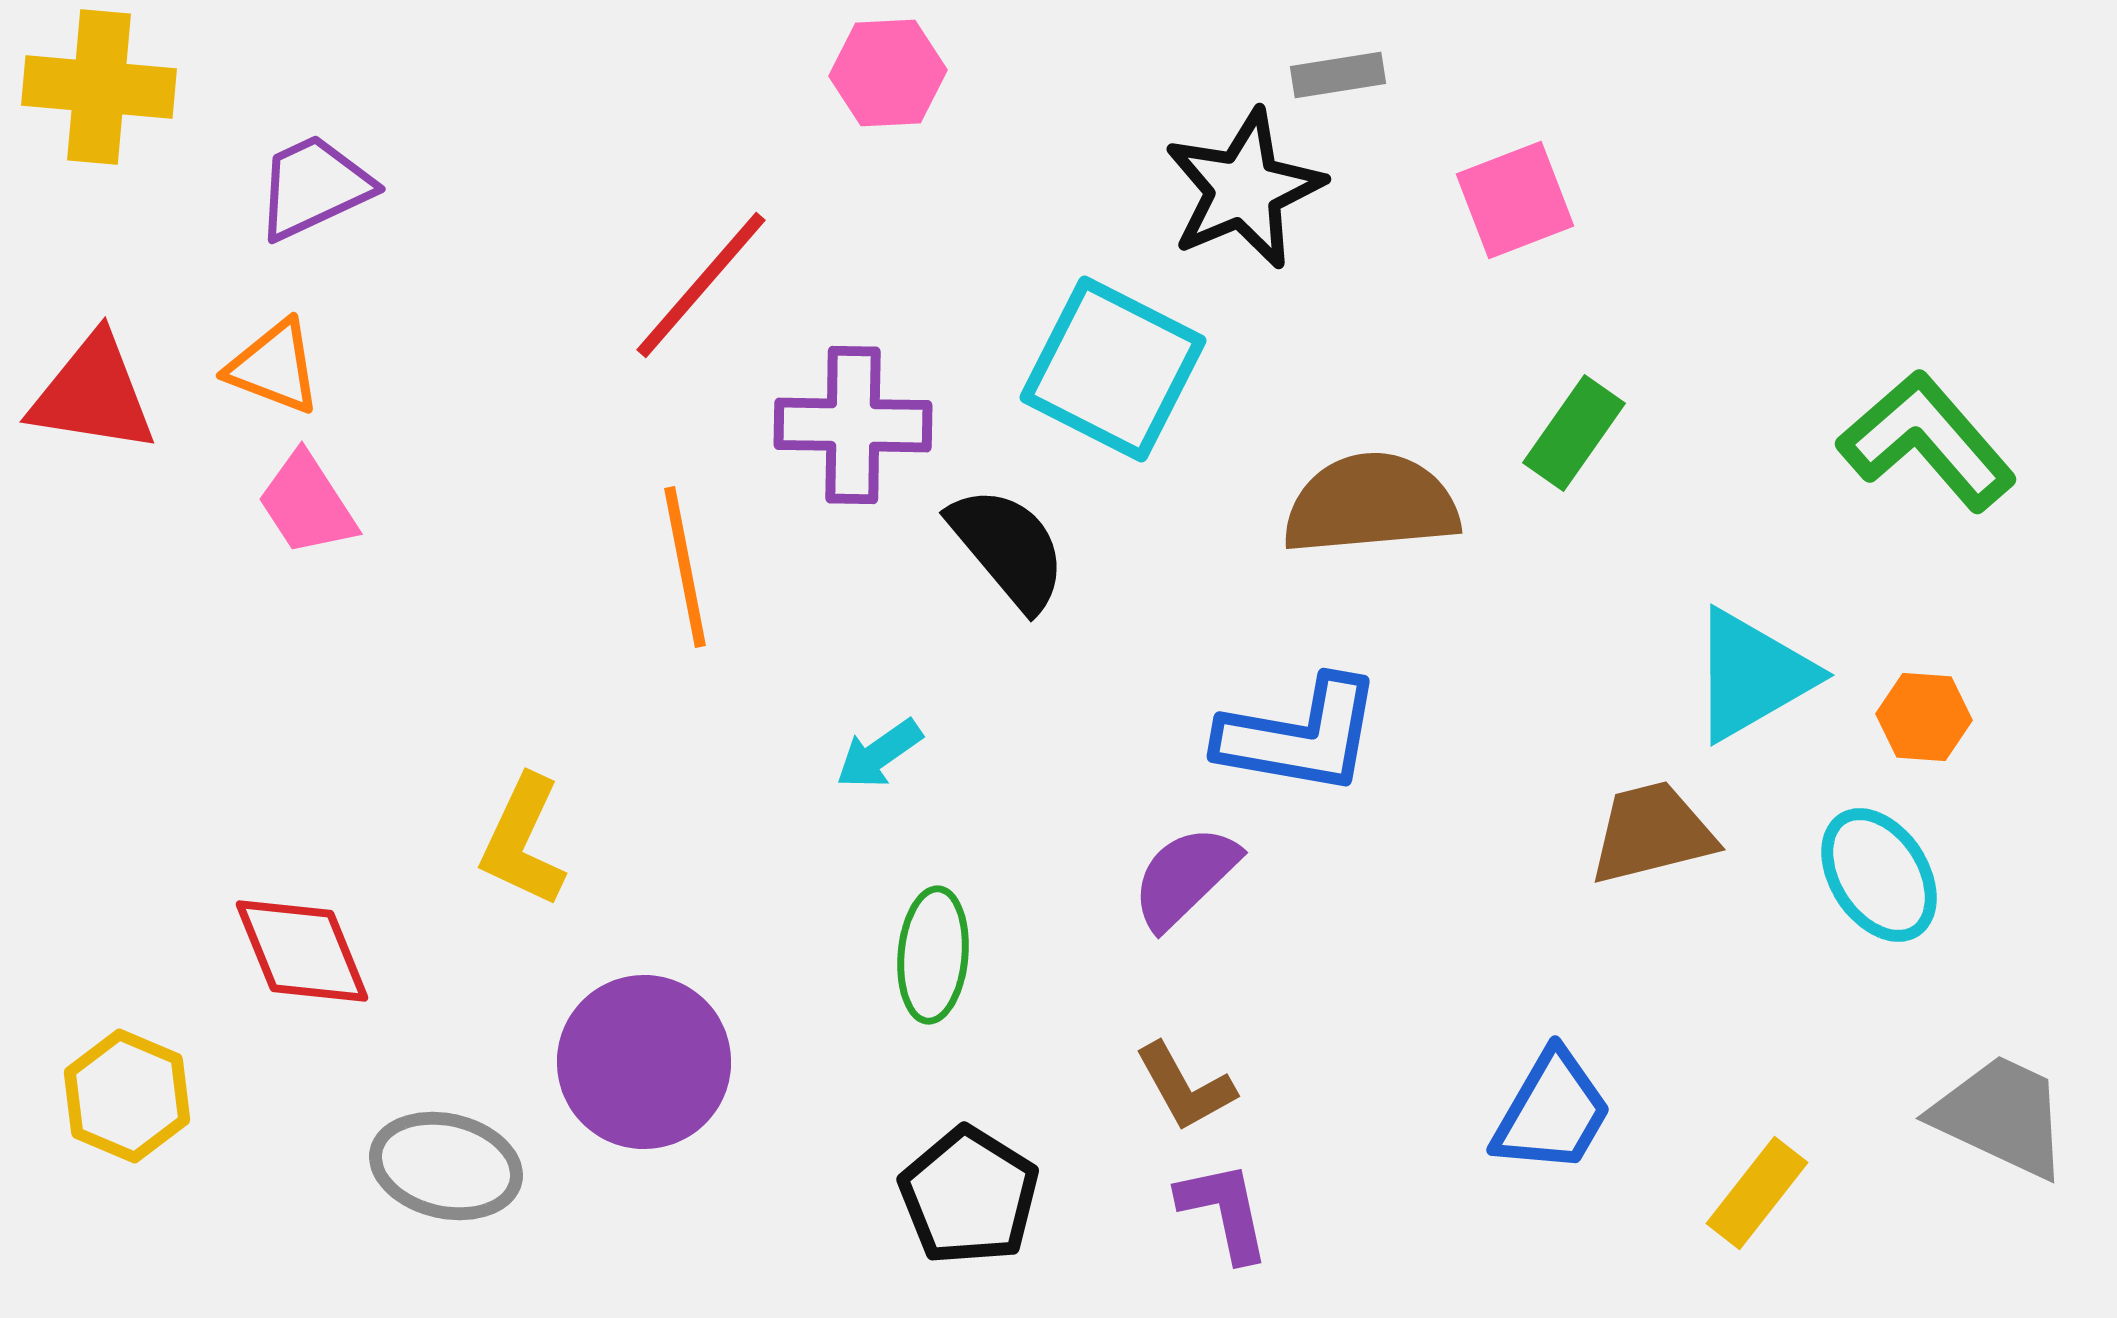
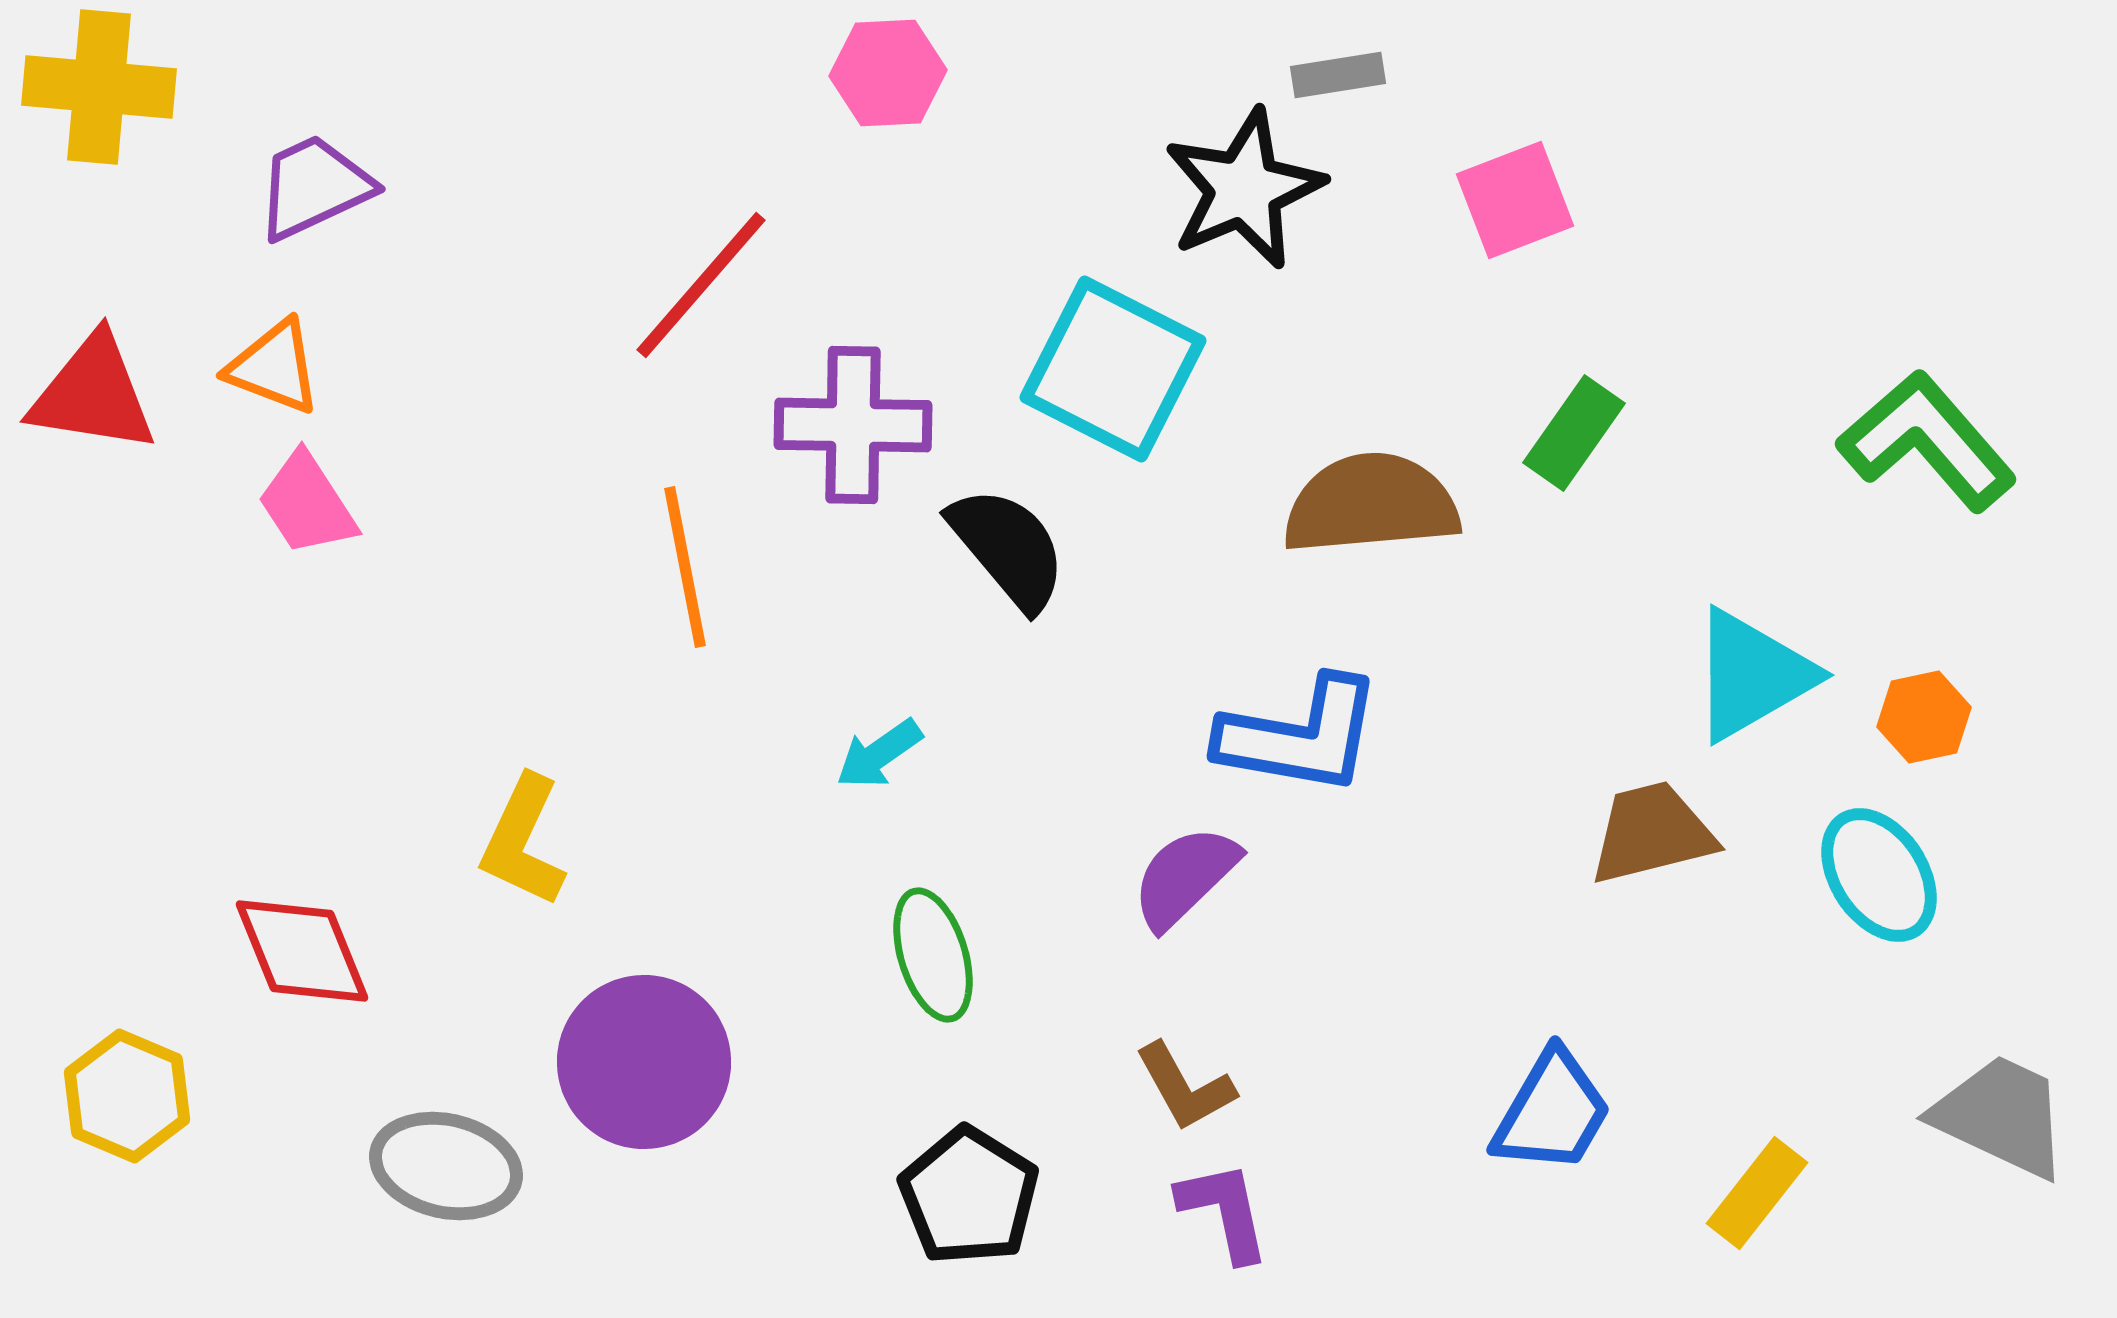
orange hexagon: rotated 16 degrees counterclockwise
green ellipse: rotated 22 degrees counterclockwise
